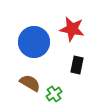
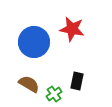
black rectangle: moved 16 px down
brown semicircle: moved 1 px left, 1 px down
